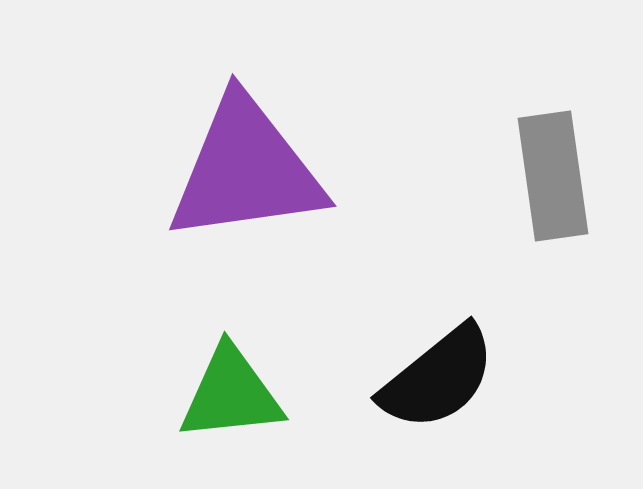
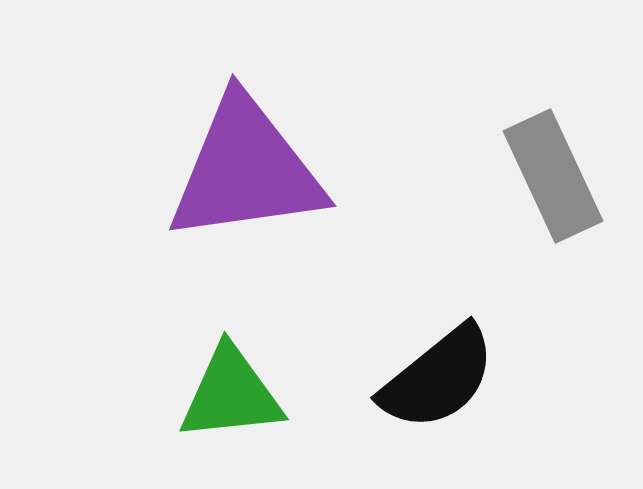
gray rectangle: rotated 17 degrees counterclockwise
